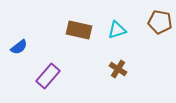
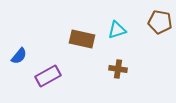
brown rectangle: moved 3 px right, 9 px down
blue semicircle: moved 9 px down; rotated 12 degrees counterclockwise
brown cross: rotated 24 degrees counterclockwise
purple rectangle: rotated 20 degrees clockwise
